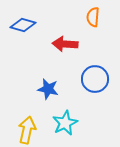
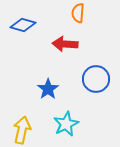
orange semicircle: moved 15 px left, 4 px up
blue circle: moved 1 px right
blue star: rotated 25 degrees clockwise
cyan star: moved 1 px right, 1 px down
yellow arrow: moved 5 px left
